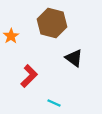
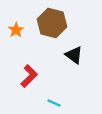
orange star: moved 5 px right, 6 px up
black triangle: moved 3 px up
